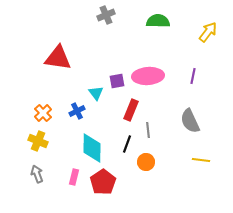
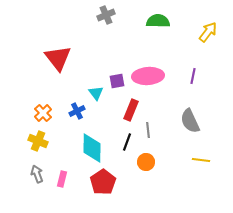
red triangle: rotated 44 degrees clockwise
black line: moved 2 px up
pink rectangle: moved 12 px left, 2 px down
